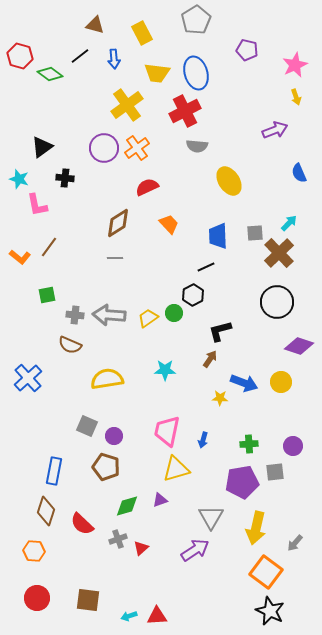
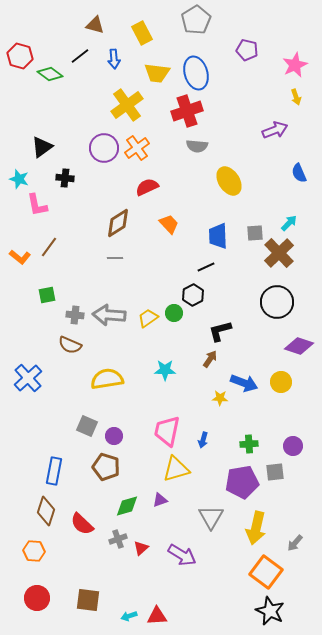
red cross at (185, 111): moved 2 px right; rotated 8 degrees clockwise
purple arrow at (195, 550): moved 13 px left, 5 px down; rotated 64 degrees clockwise
